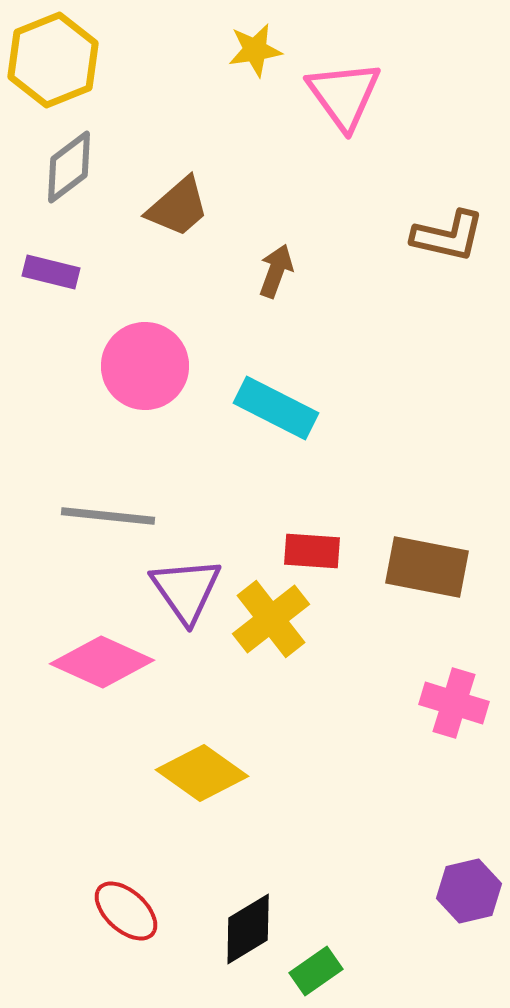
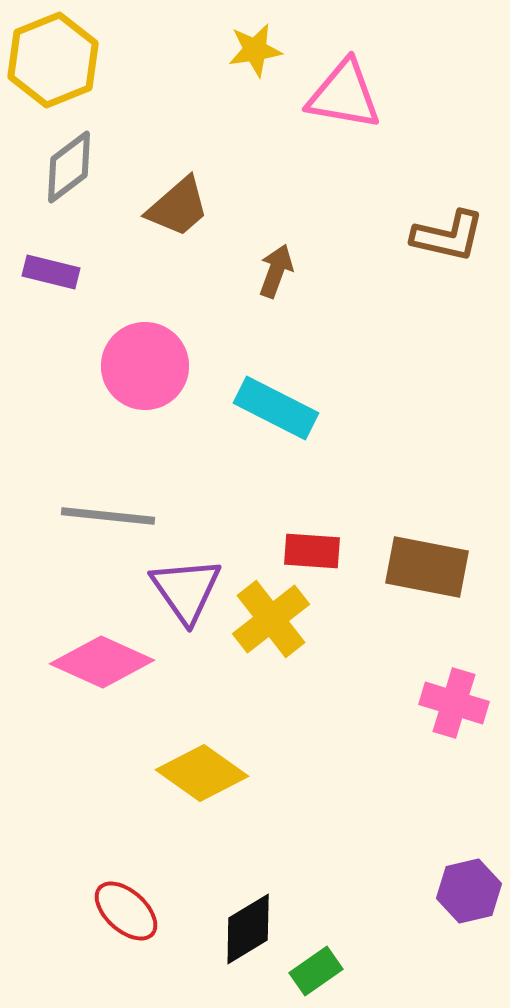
pink triangle: rotated 44 degrees counterclockwise
